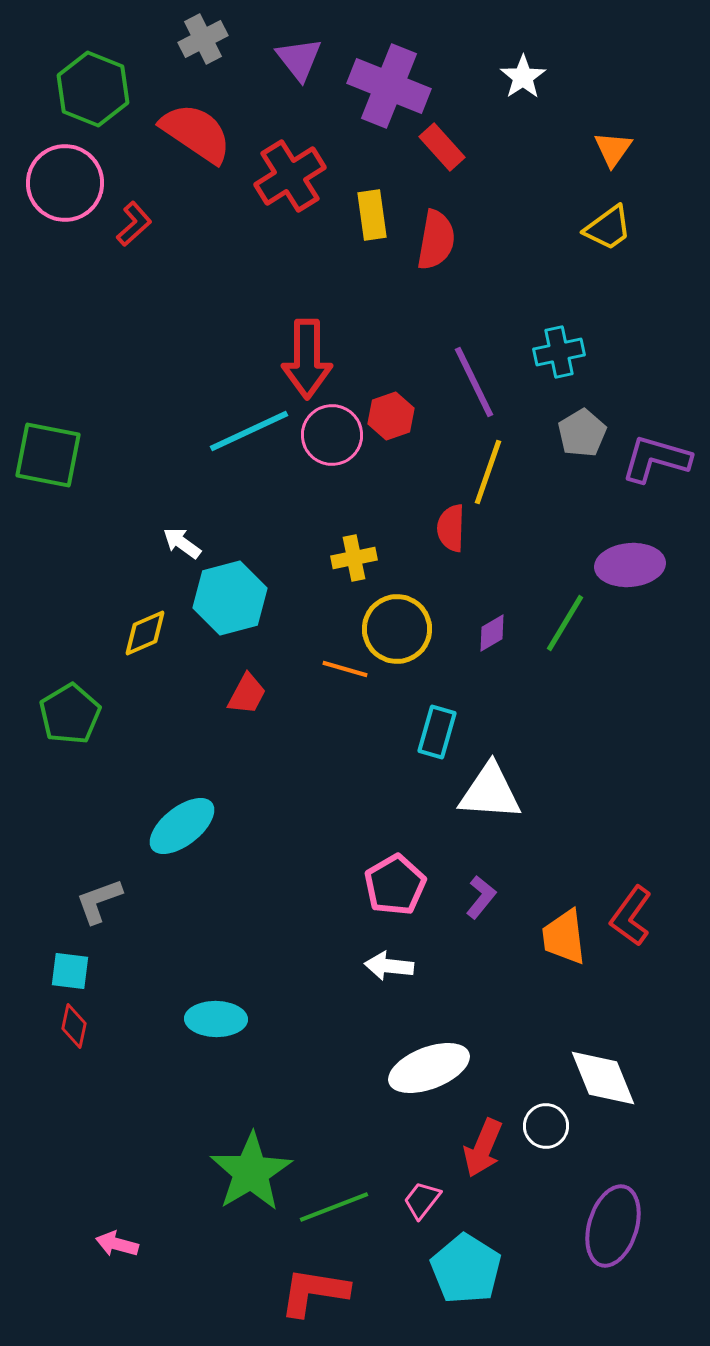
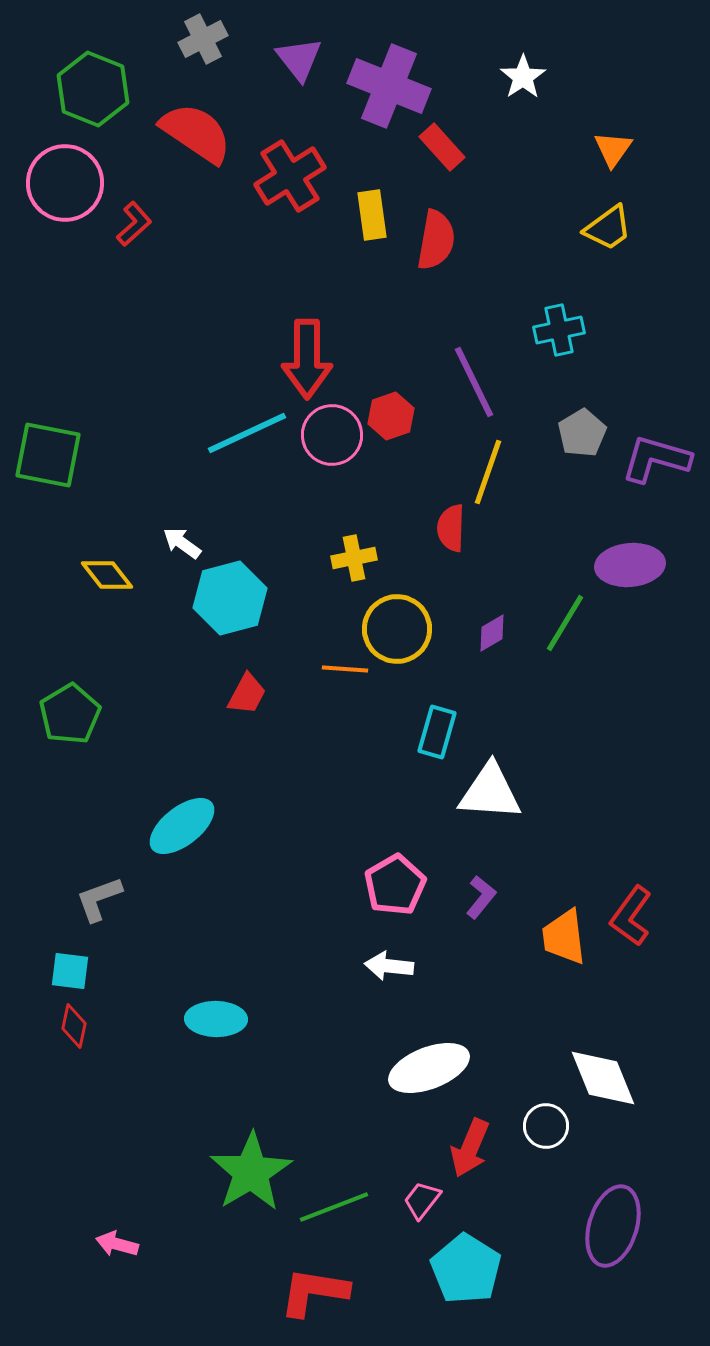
cyan cross at (559, 352): moved 22 px up
cyan line at (249, 431): moved 2 px left, 2 px down
yellow diamond at (145, 633): moved 38 px left, 58 px up; rotated 76 degrees clockwise
orange line at (345, 669): rotated 12 degrees counterclockwise
gray L-shape at (99, 901): moved 2 px up
red arrow at (483, 1148): moved 13 px left
